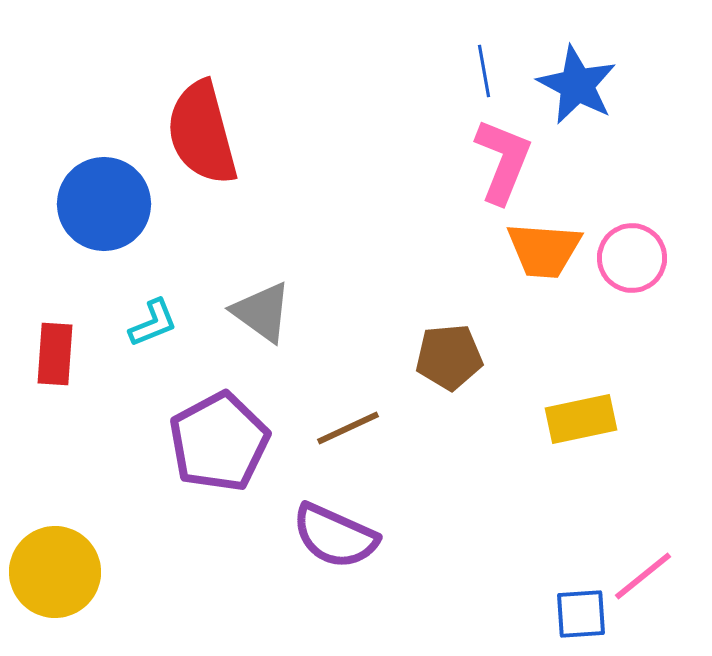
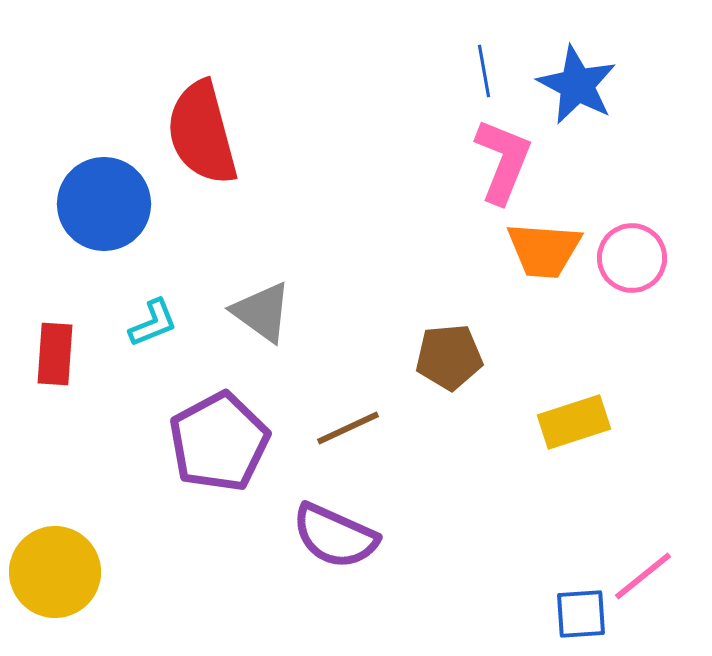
yellow rectangle: moved 7 px left, 3 px down; rotated 6 degrees counterclockwise
